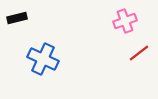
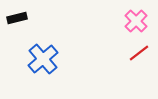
pink cross: moved 11 px right; rotated 25 degrees counterclockwise
blue cross: rotated 24 degrees clockwise
